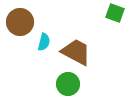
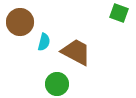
green square: moved 4 px right
green circle: moved 11 px left
